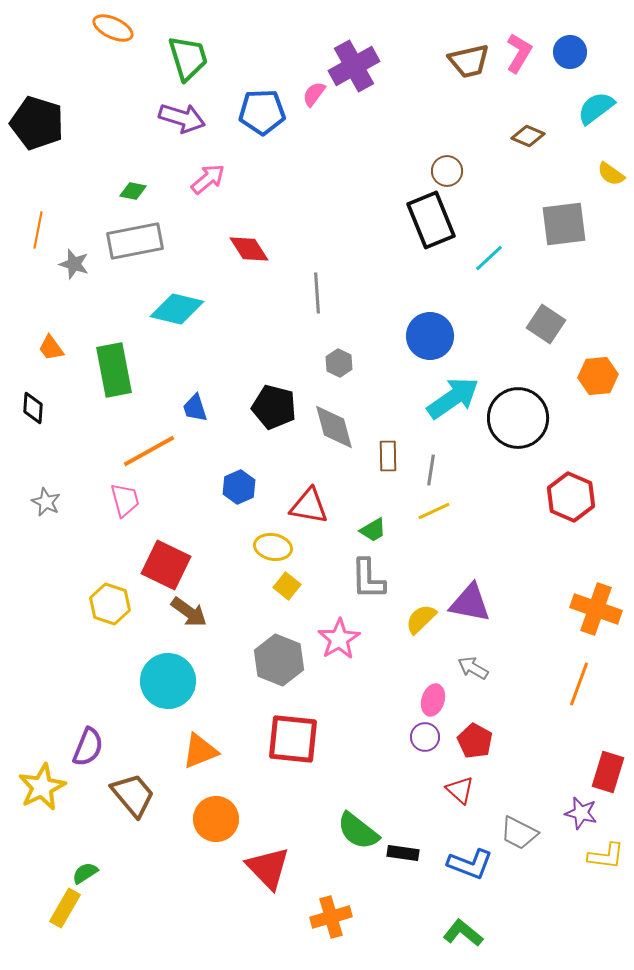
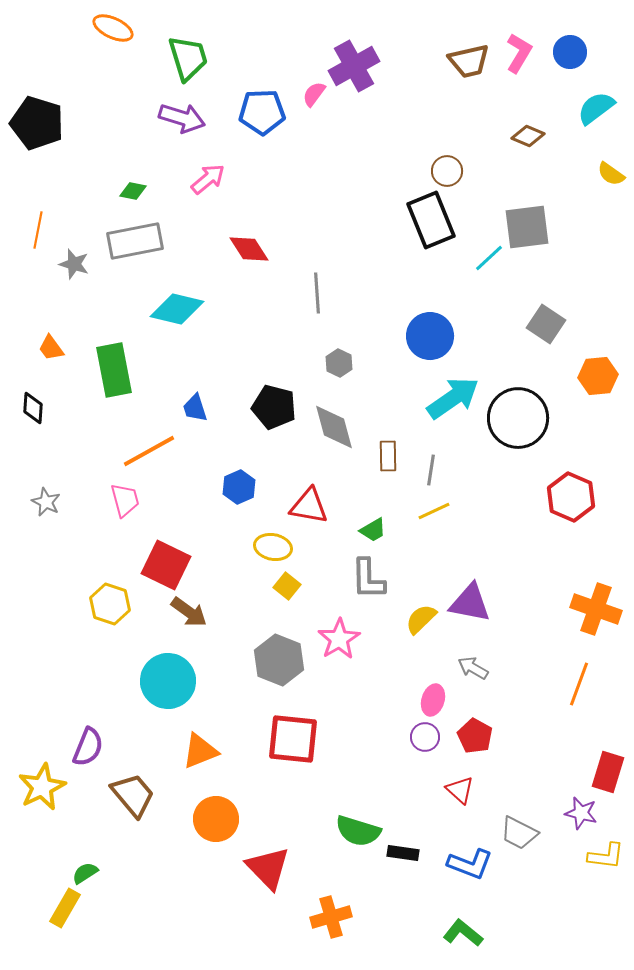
gray square at (564, 224): moved 37 px left, 3 px down
red pentagon at (475, 741): moved 5 px up
green semicircle at (358, 831): rotated 21 degrees counterclockwise
